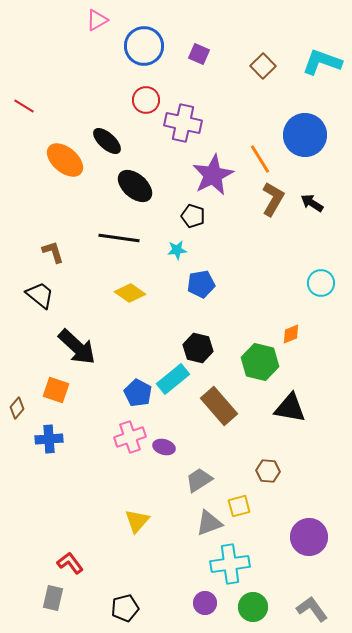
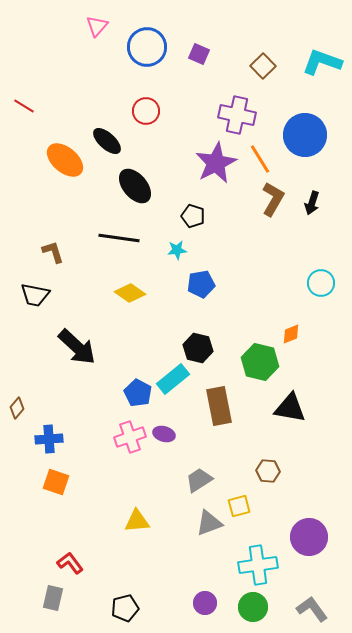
pink triangle at (97, 20): moved 6 px down; rotated 20 degrees counterclockwise
blue circle at (144, 46): moved 3 px right, 1 px down
red circle at (146, 100): moved 11 px down
purple cross at (183, 123): moved 54 px right, 8 px up
purple star at (213, 175): moved 3 px right, 12 px up
black ellipse at (135, 186): rotated 9 degrees clockwise
black arrow at (312, 203): rotated 105 degrees counterclockwise
black trapezoid at (40, 295): moved 5 px left; rotated 152 degrees clockwise
orange square at (56, 390): moved 92 px down
brown rectangle at (219, 406): rotated 30 degrees clockwise
purple ellipse at (164, 447): moved 13 px up
yellow triangle at (137, 521): rotated 44 degrees clockwise
cyan cross at (230, 564): moved 28 px right, 1 px down
